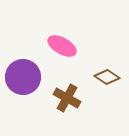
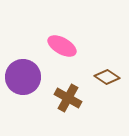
brown cross: moved 1 px right
